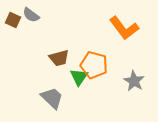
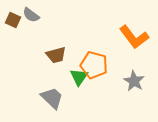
orange L-shape: moved 10 px right, 9 px down
brown trapezoid: moved 3 px left, 3 px up
